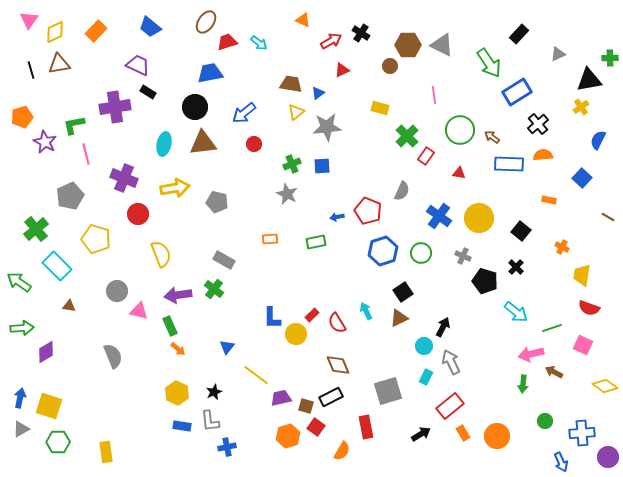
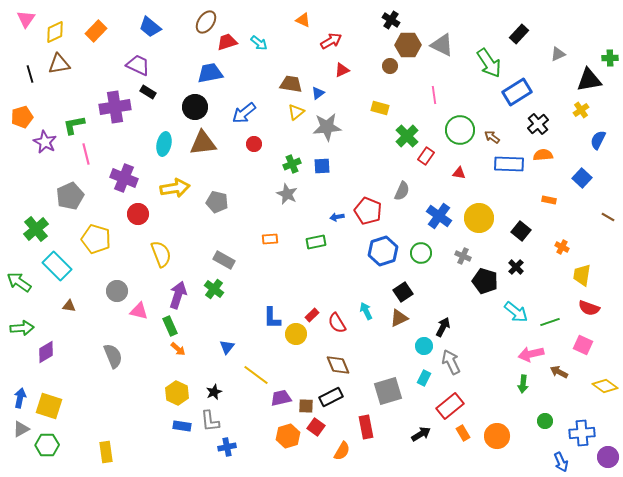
pink triangle at (29, 20): moved 3 px left, 1 px up
black cross at (361, 33): moved 30 px right, 13 px up
black line at (31, 70): moved 1 px left, 4 px down
yellow cross at (581, 107): moved 3 px down
purple arrow at (178, 295): rotated 116 degrees clockwise
green line at (552, 328): moved 2 px left, 6 px up
brown arrow at (554, 372): moved 5 px right
cyan rectangle at (426, 377): moved 2 px left, 1 px down
brown square at (306, 406): rotated 14 degrees counterclockwise
green hexagon at (58, 442): moved 11 px left, 3 px down
